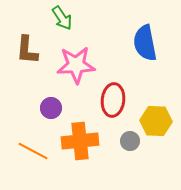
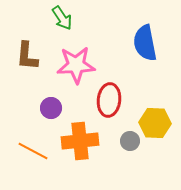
brown L-shape: moved 6 px down
red ellipse: moved 4 px left
yellow hexagon: moved 1 px left, 2 px down
